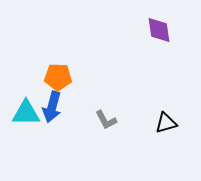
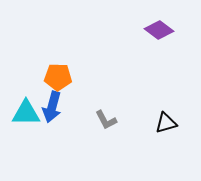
purple diamond: rotated 44 degrees counterclockwise
